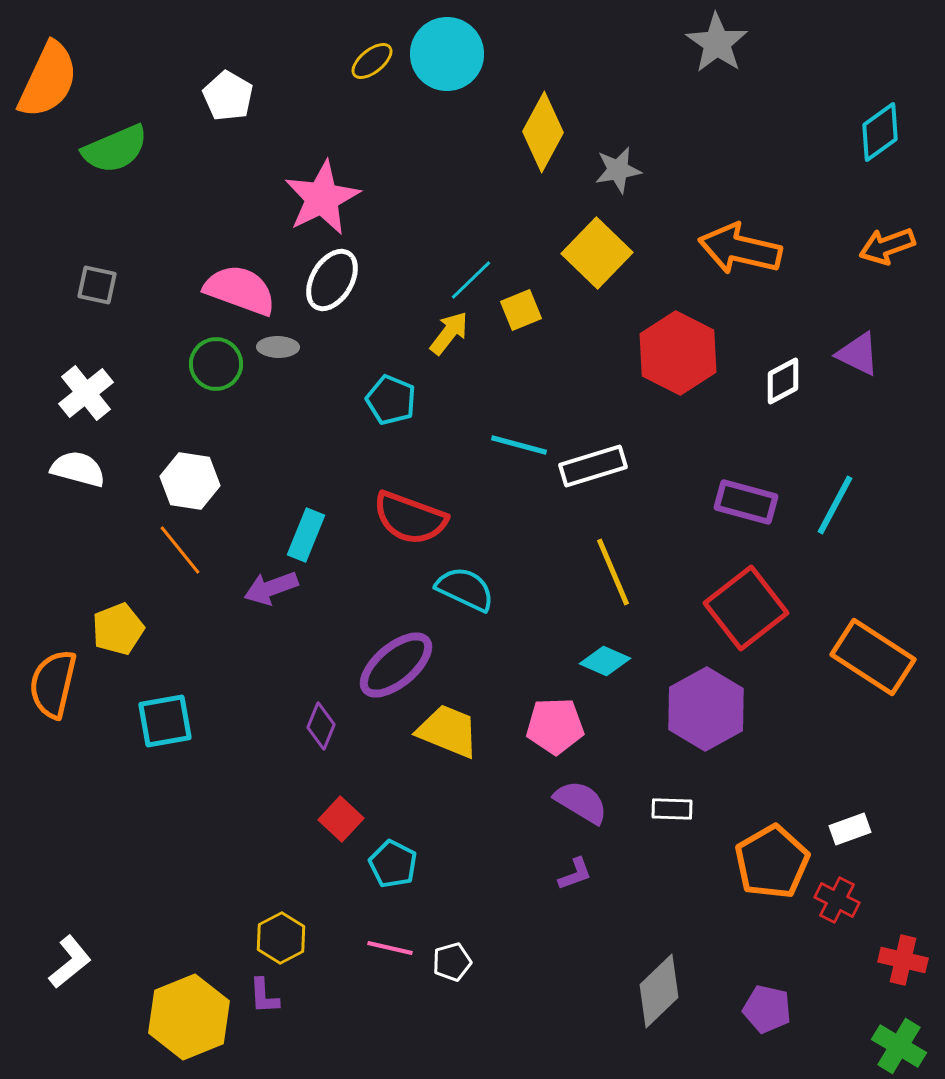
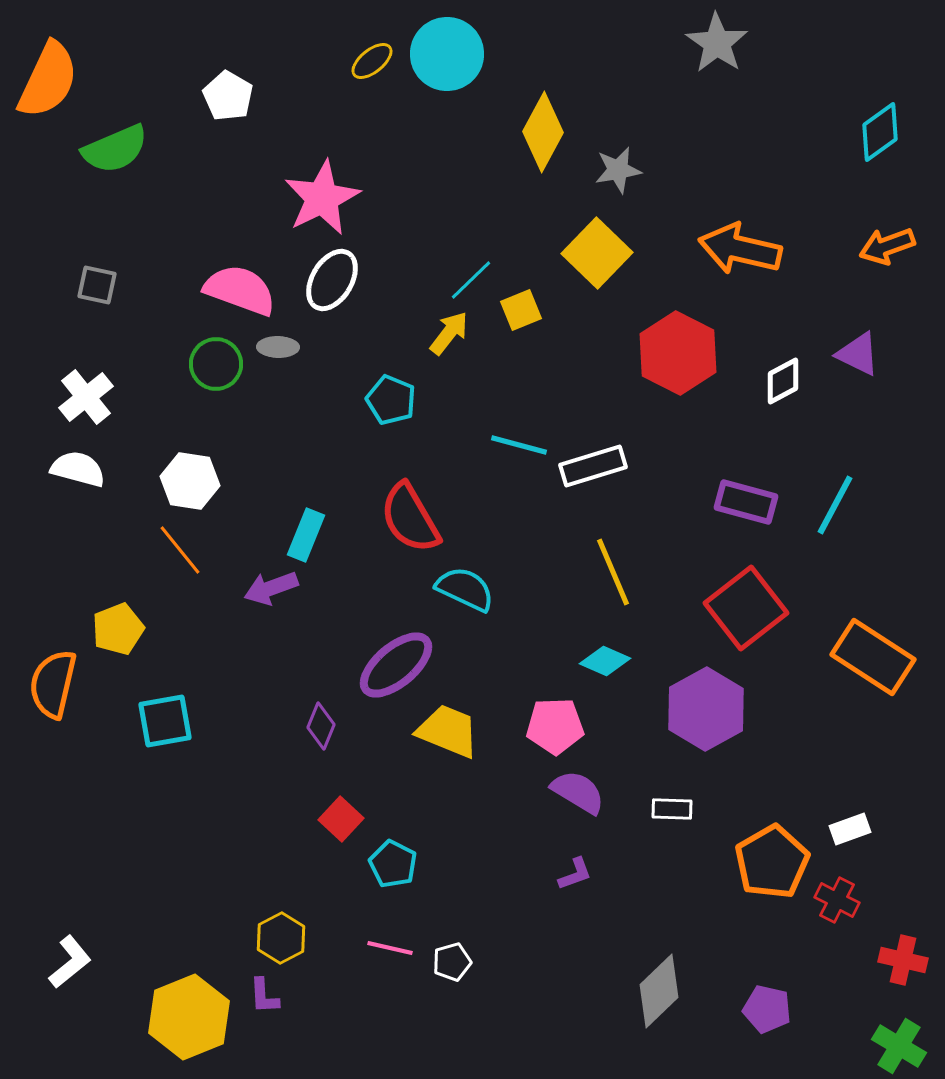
white cross at (86, 393): moved 4 px down
red semicircle at (410, 518): rotated 40 degrees clockwise
purple semicircle at (581, 802): moved 3 px left, 10 px up
